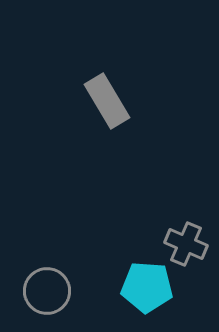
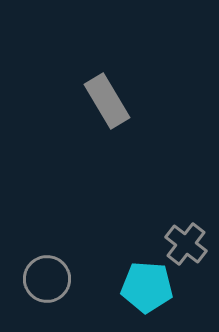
gray cross: rotated 15 degrees clockwise
gray circle: moved 12 px up
